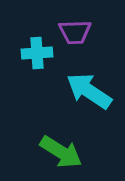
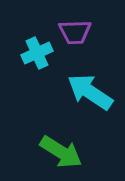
cyan cross: rotated 20 degrees counterclockwise
cyan arrow: moved 1 px right, 1 px down
